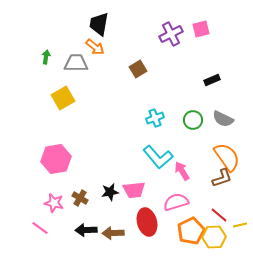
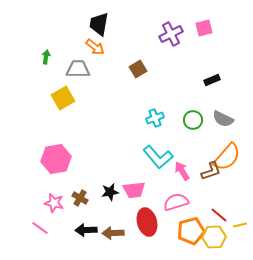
pink square: moved 3 px right, 1 px up
gray trapezoid: moved 2 px right, 6 px down
orange semicircle: rotated 76 degrees clockwise
brown L-shape: moved 11 px left, 7 px up
orange pentagon: rotated 12 degrees clockwise
